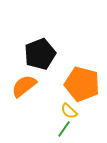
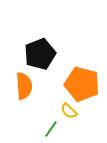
orange semicircle: rotated 124 degrees clockwise
green line: moved 13 px left
